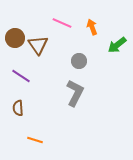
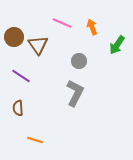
brown circle: moved 1 px left, 1 px up
green arrow: rotated 18 degrees counterclockwise
